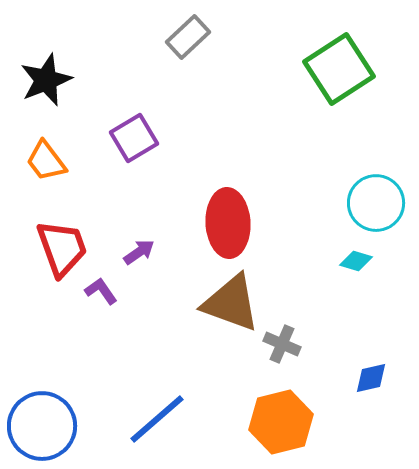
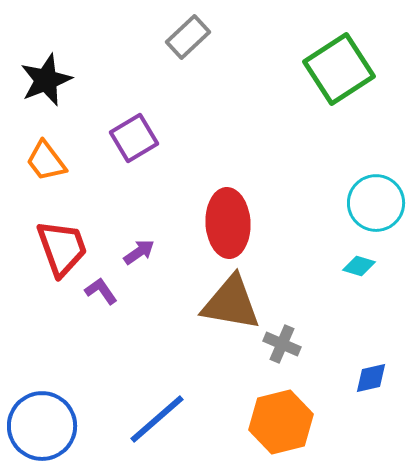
cyan diamond: moved 3 px right, 5 px down
brown triangle: rotated 10 degrees counterclockwise
